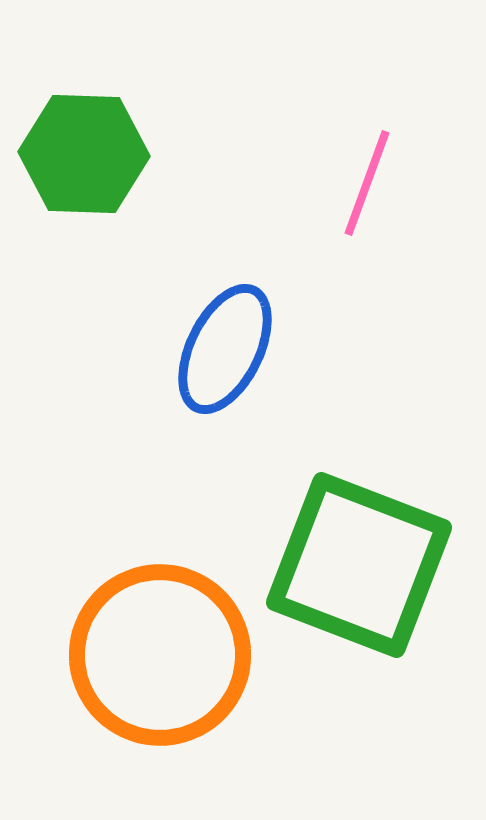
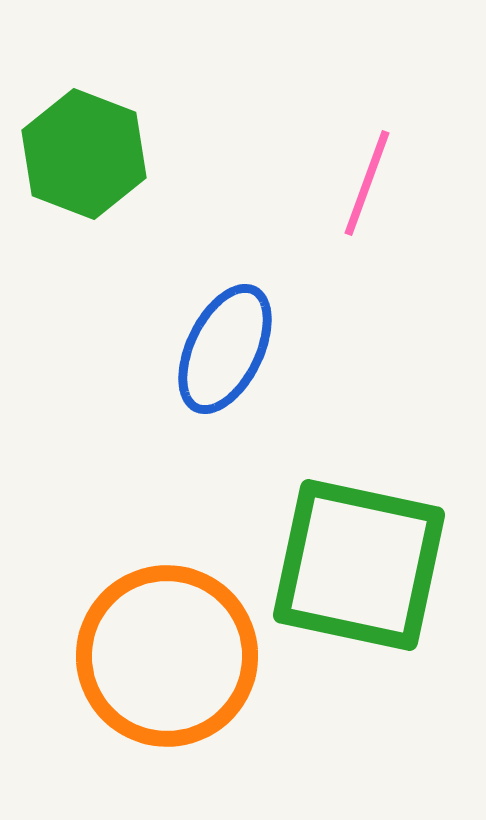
green hexagon: rotated 19 degrees clockwise
green square: rotated 9 degrees counterclockwise
orange circle: moved 7 px right, 1 px down
